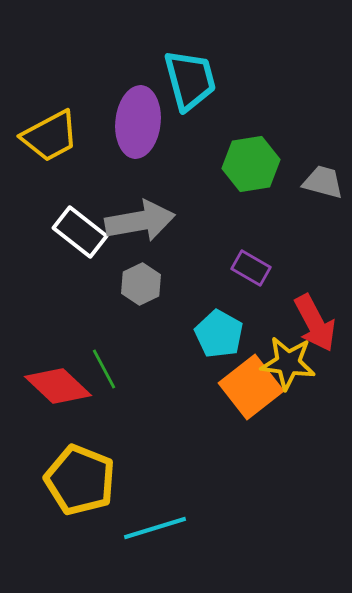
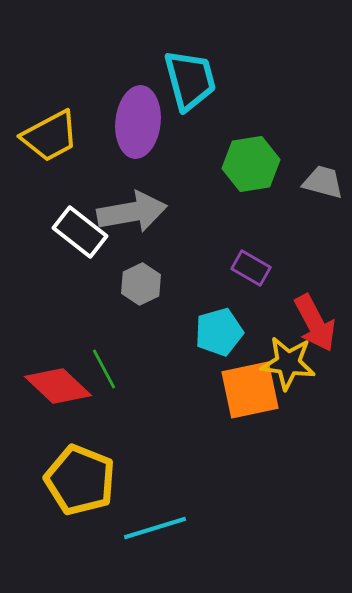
gray arrow: moved 8 px left, 9 px up
cyan pentagon: moved 2 px up; rotated 27 degrees clockwise
orange square: moved 1 px left, 3 px down; rotated 26 degrees clockwise
